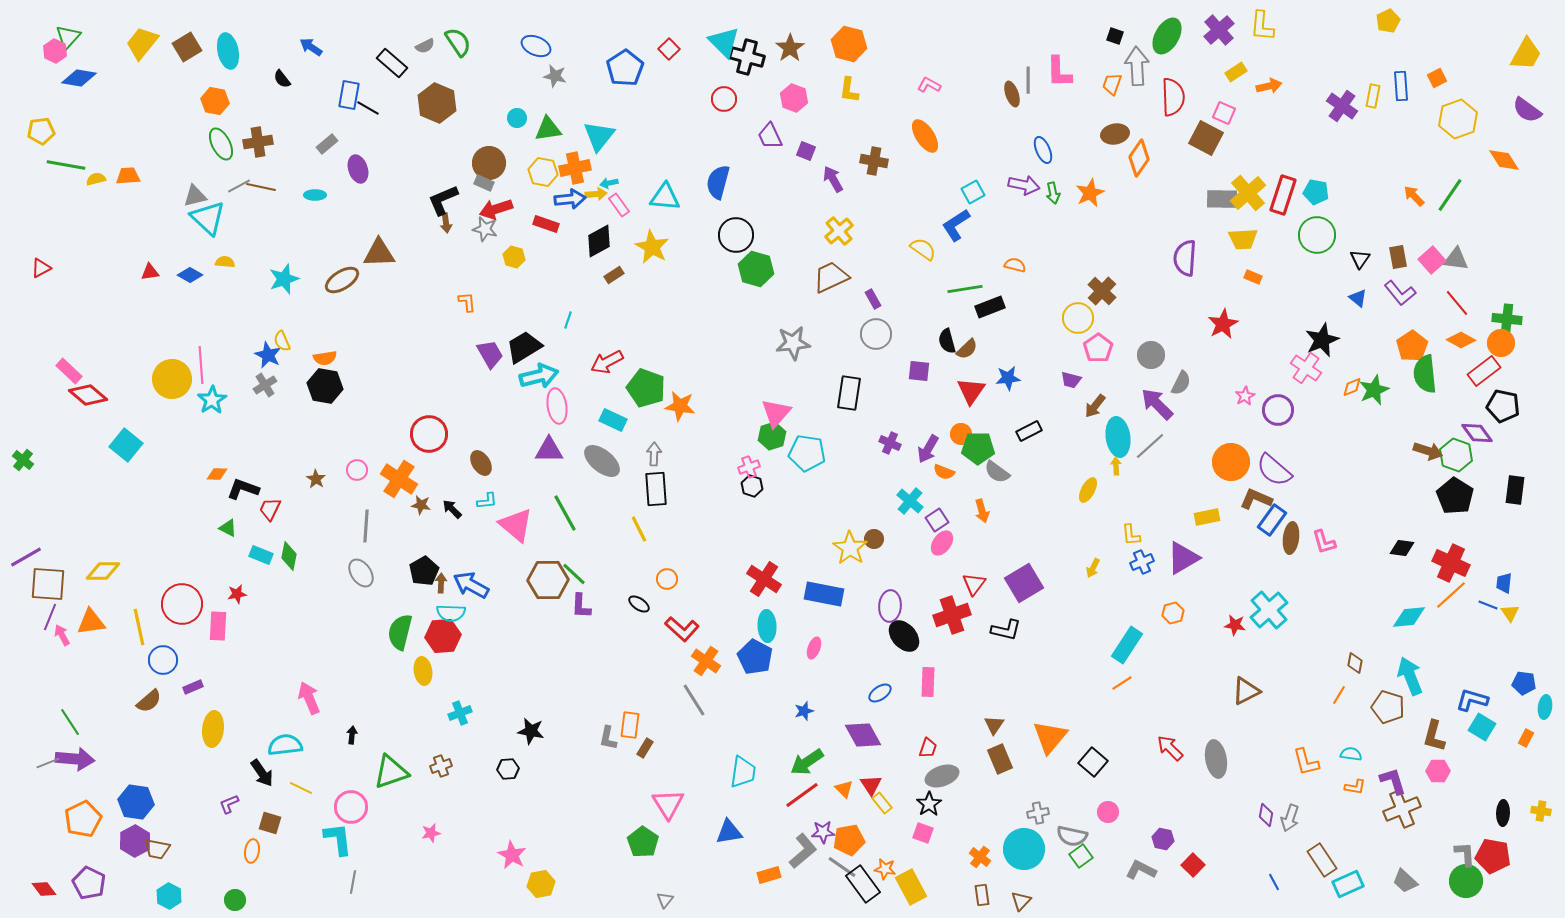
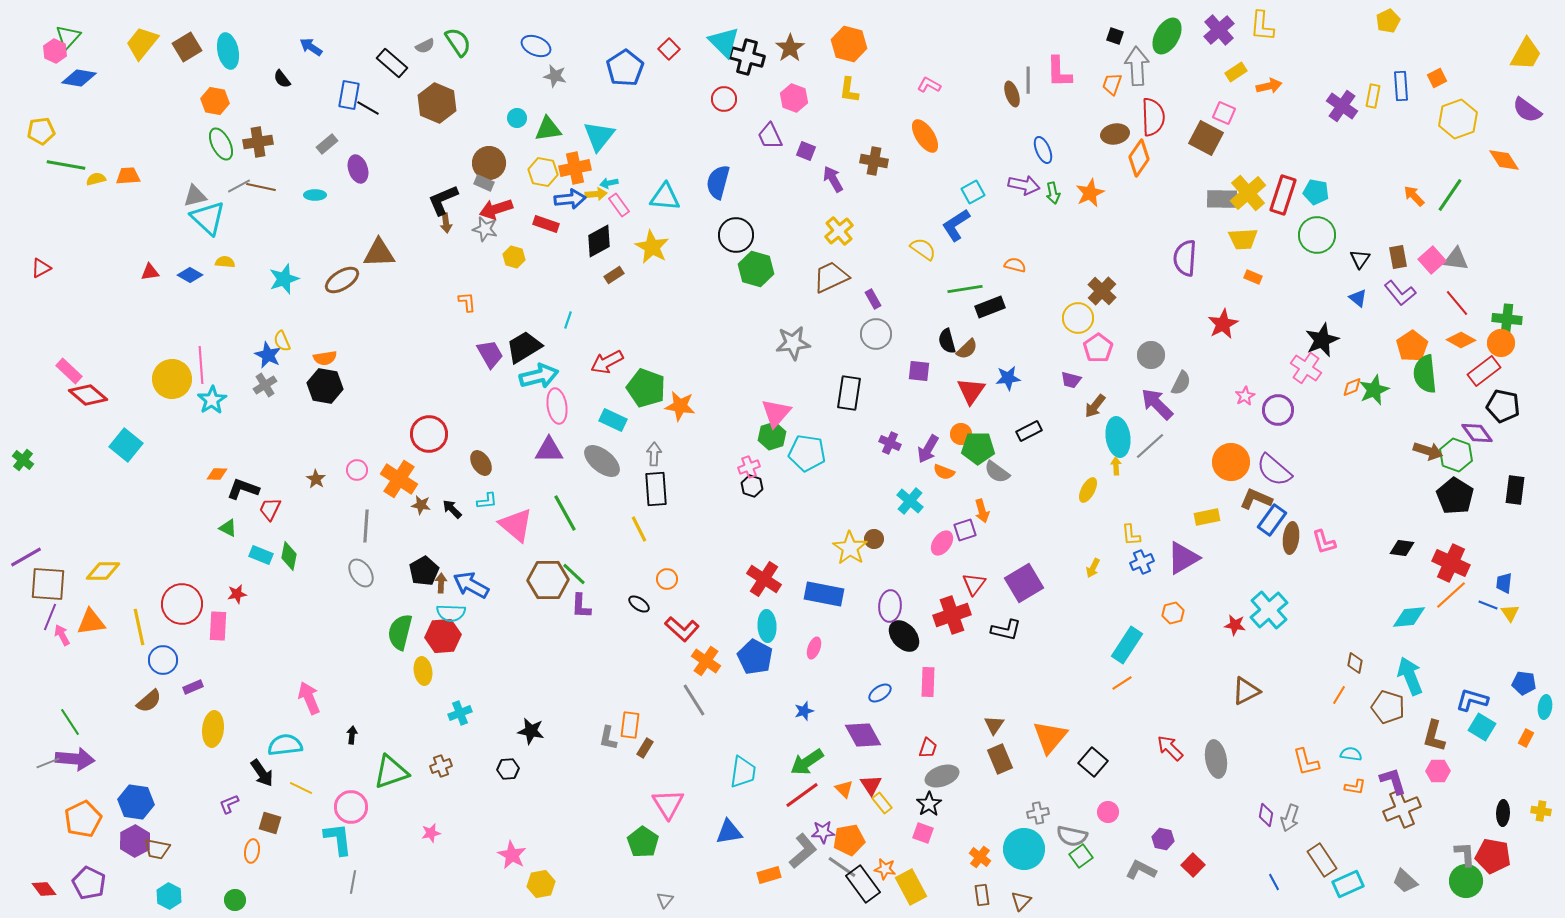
red semicircle at (1173, 97): moved 20 px left, 20 px down
purple square at (937, 520): moved 28 px right, 10 px down; rotated 15 degrees clockwise
